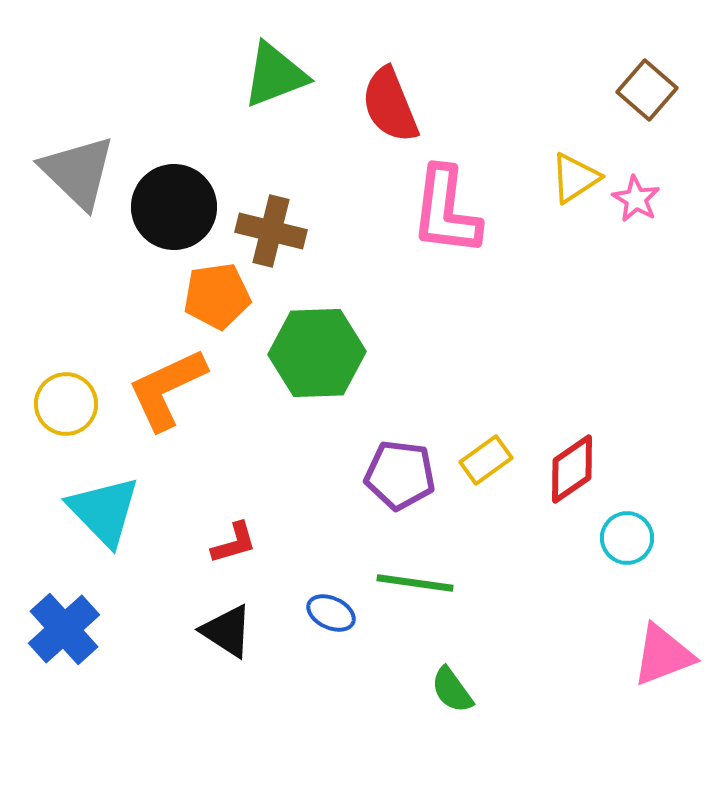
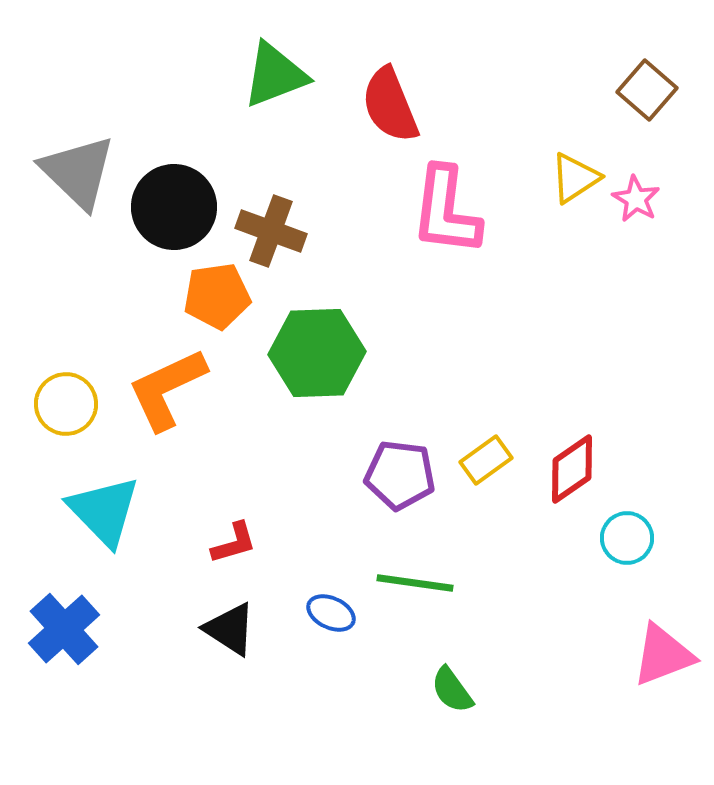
brown cross: rotated 6 degrees clockwise
black triangle: moved 3 px right, 2 px up
